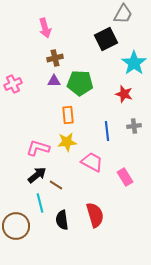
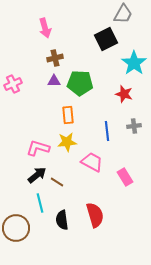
brown line: moved 1 px right, 3 px up
brown circle: moved 2 px down
